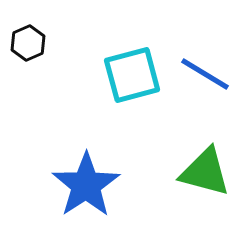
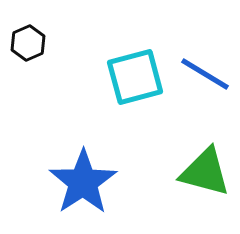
cyan square: moved 3 px right, 2 px down
blue star: moved 3 px left, 3 px up
